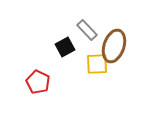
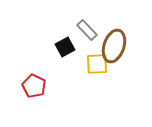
red pentagon: moved 4 px left, 4 px down
